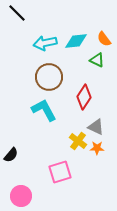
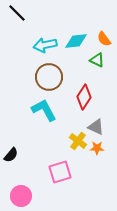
cyan arrow: moved 2 px down
